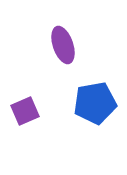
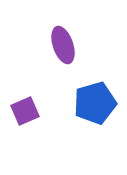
blue pentagon: rotated 6 degrees counterclockwise
